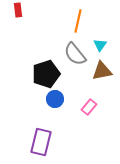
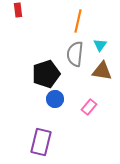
gray semicircle: rotated 45 degrees clockwise
brown triangle: rotated 20 degrees clockwise
